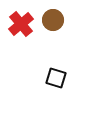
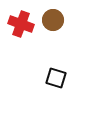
red cross: rotated 30 degrees counterclockwise
